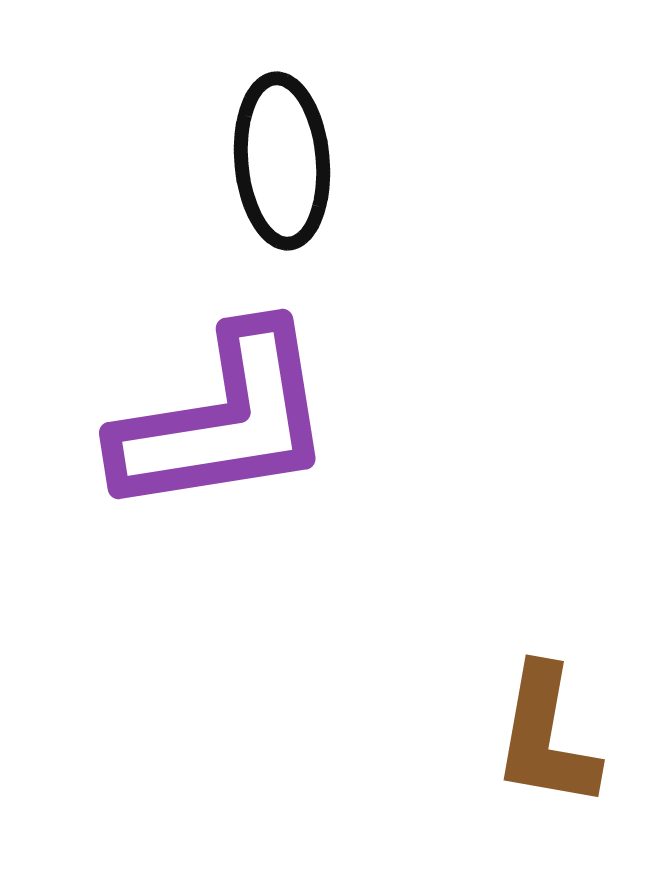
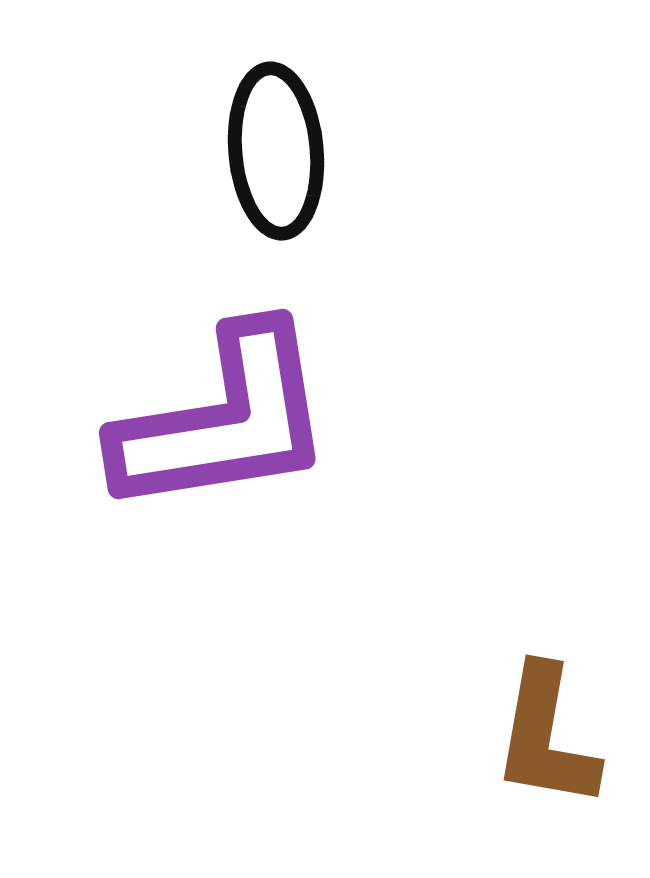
black ellipse: moved 6 px left, 10 px up
